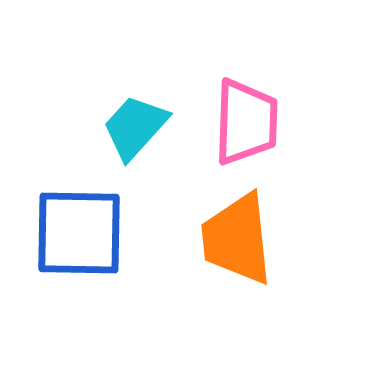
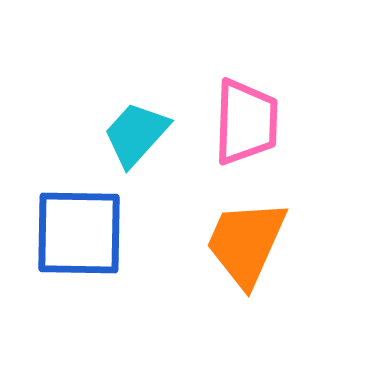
cyan trapezoid: moved 1 px right, 7 px down
orange trapezoid: moved 9 px right, 4 px down; rotated 30 degrees clockwise
